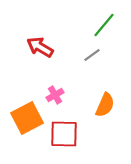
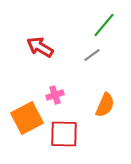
pink cross: rotated 12 degrees clockwise
